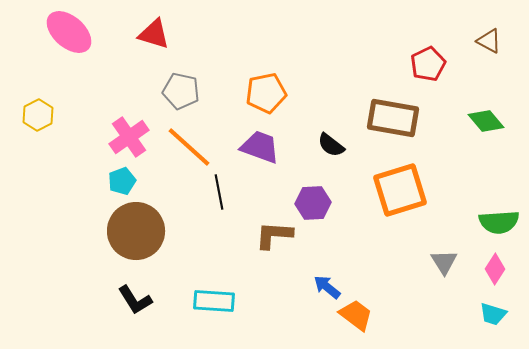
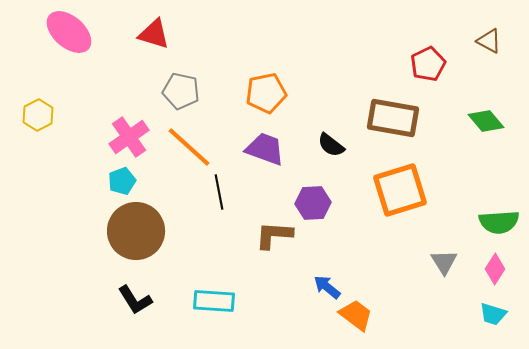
purple trapezoid: moved 5 px right, 2 px down
